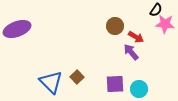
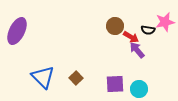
black semicircle: moved 8 px left, 20 px down; rotated 64 degrees clockwise
pink star: moved 2 px up; rotated 18 degrees counterclockwise
purple ellipse: moved 2 px down; rotated 44 degrees counterclockwise
red arrow: moved 5 px left
purple arrow: moved 6 px right, 2 px up
brown square: moved 1 px left, 1 px down
blue triangle: moved 8 px left, 5 px up
